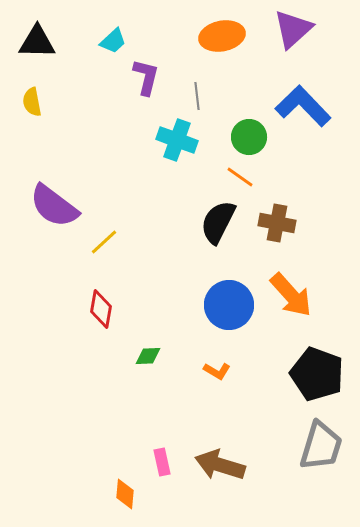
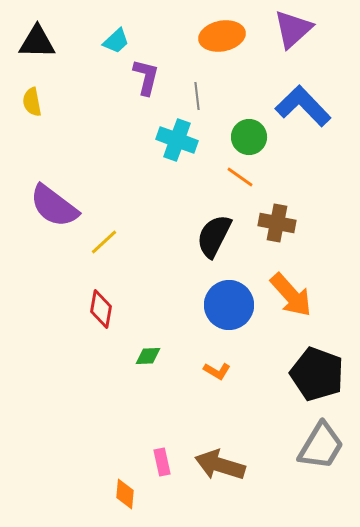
cyan trapezoid: moved 3 px right
black semicircle: moved 4 px left, 14 px down
gray trapezoid: rotated 14 degrees clockwise
